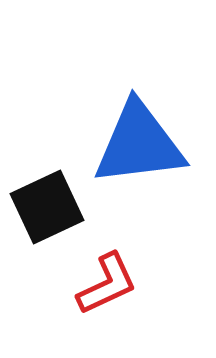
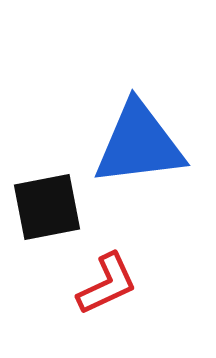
black square: rotated 14 degrees clockwise
